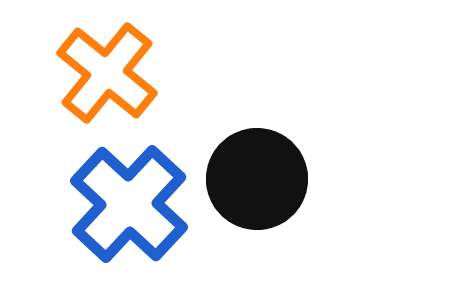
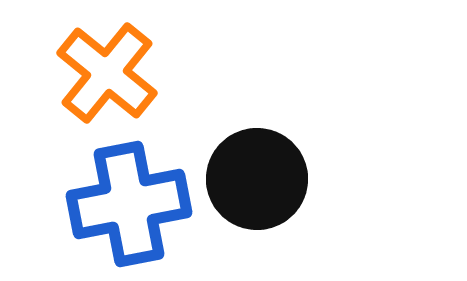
blue cross: rotated 36 degrees clockwise
